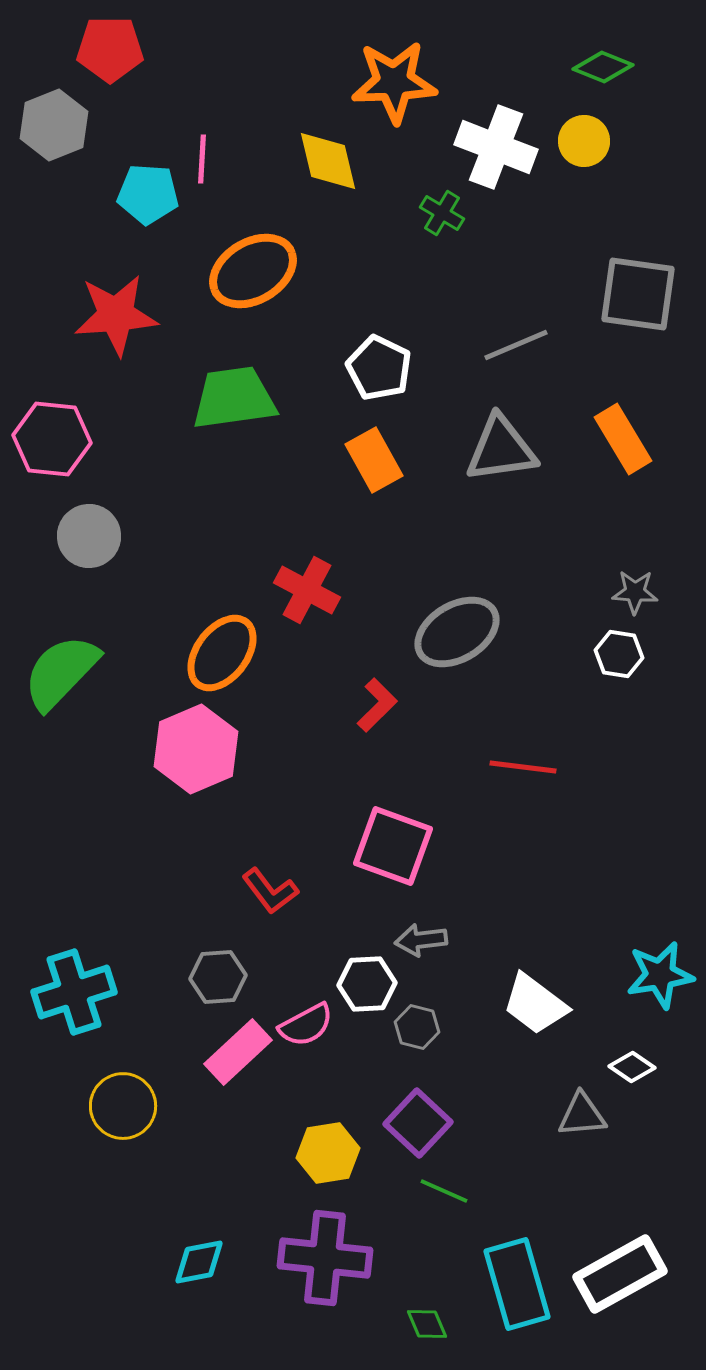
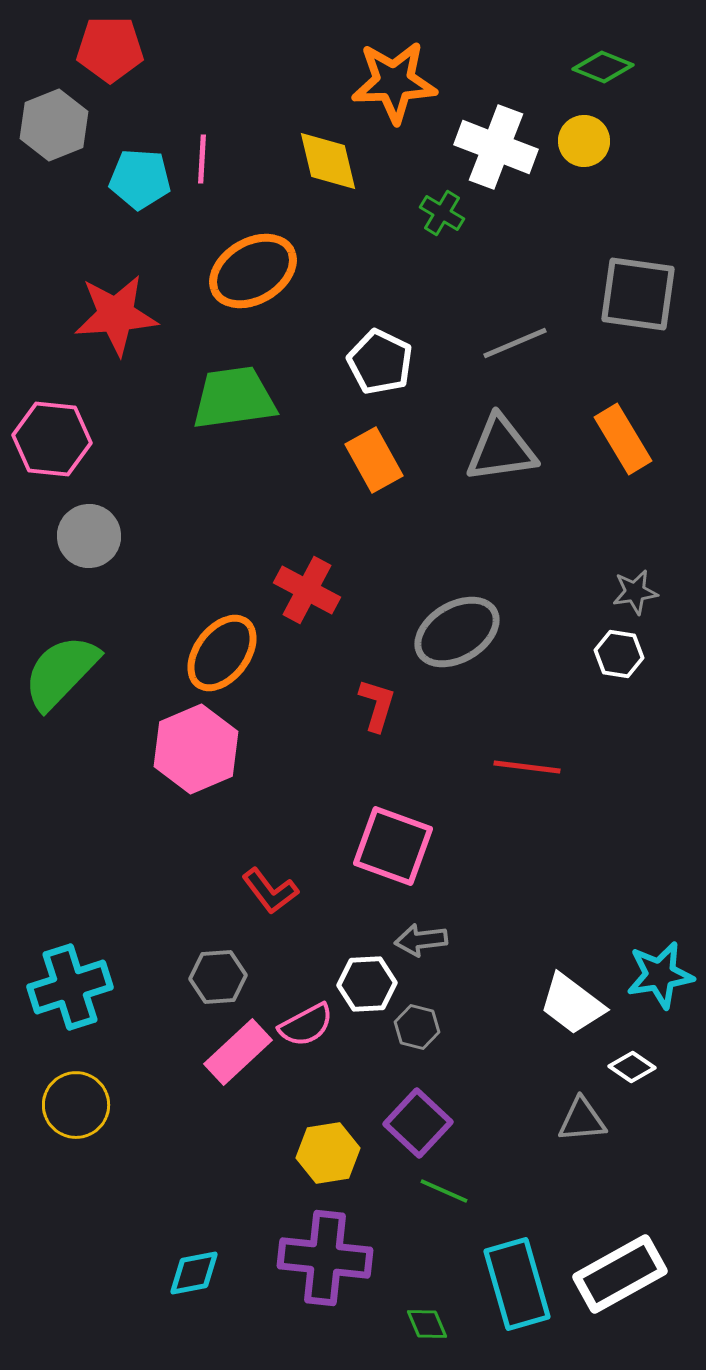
cyan pentagon at (148, 194): moved 8 px left, 15 px up
gray line at (516, 345): moved 1 px left, 2 px up
white pentagon at (379, 368): moved 1 px right, 6 px up
gray star at (635, 592): rotated 12 degrees counterclockwise
red L-shape at (377, 705): rotated 28 degrees counterclockwise
red line at (523, 767): moved 4 px right
cyan cross at (74, 992): moved 4 px left, 5 px up
white trapezoid at (535, 1004): moved 37 px right
yellow circle at (123, 1106): moved 47 px left, 1 px up
gray triangle at (582, 1115): moved 5 px down
cyan diamond at (199, 1262): moved 5 px left, 11 px down
